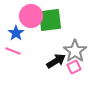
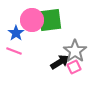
pink circle: moved 1 px right, 4 px down
pink line: moved 1 px right
black arrow: moved 4 px right, 1 px down
